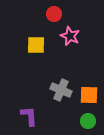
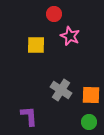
gray cross: rotated 10 degrees clockwise
orange square: moved 2 px right
green circle: moved 1 px right, 1 px down
